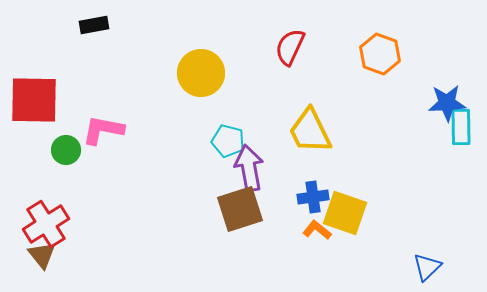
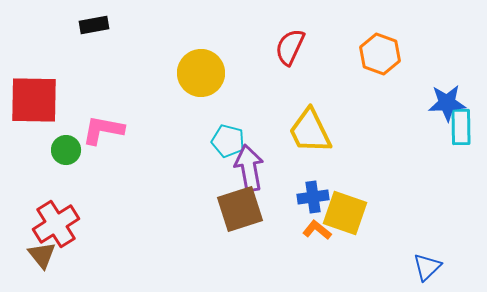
red cross: moved 10 px right
